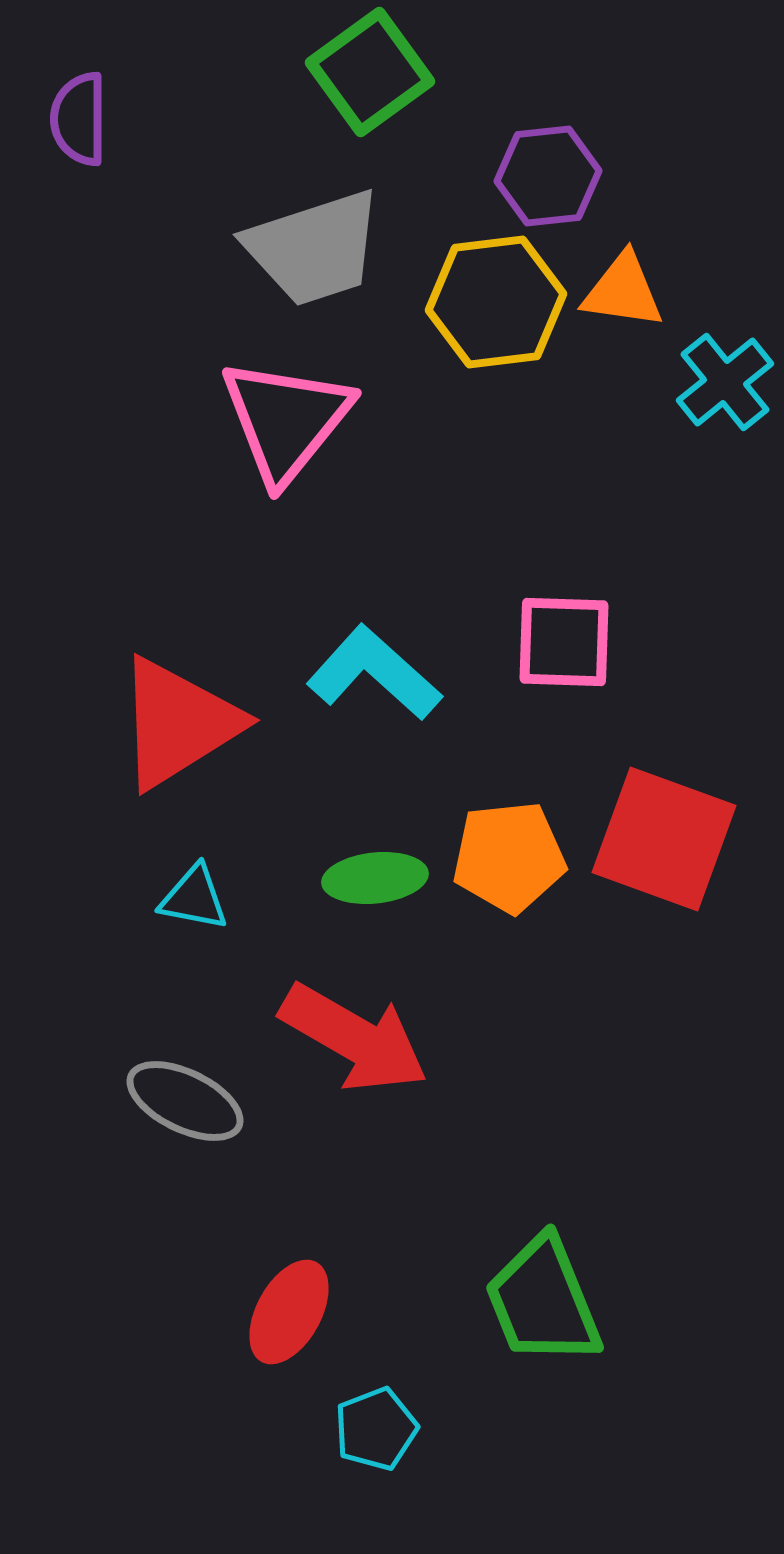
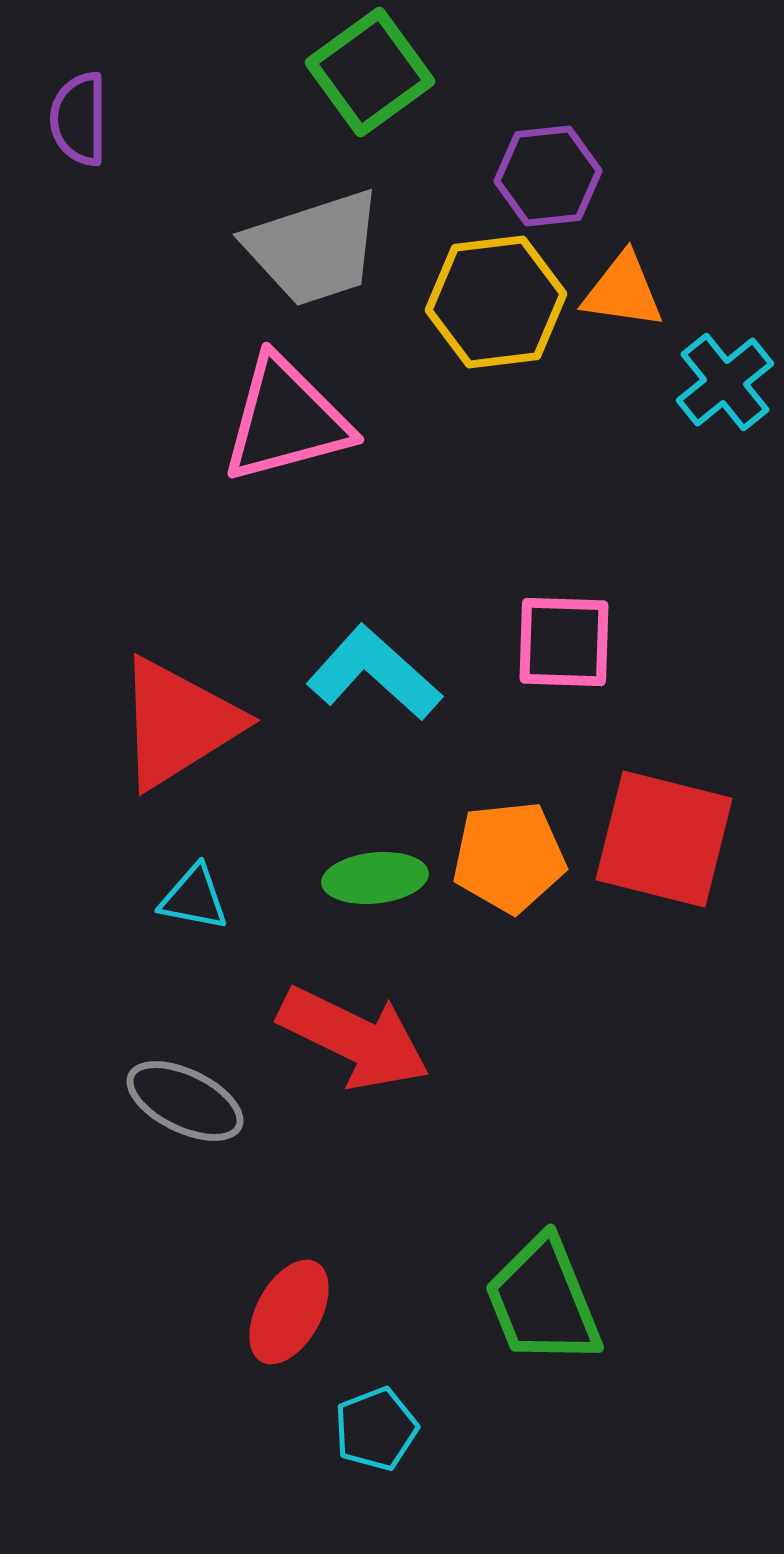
pink triangle: rotated 36 degrees clockwise
red square: rotated 6 degrees counterclockwise
red arrow: rotated 4 degrees counterclockwise
